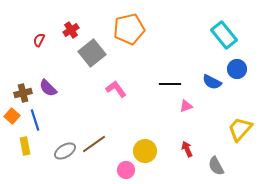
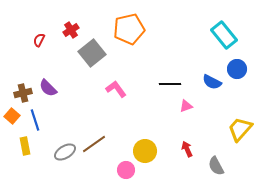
gray ellipse: moved 1 px down
